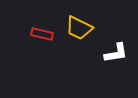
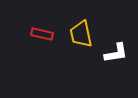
yellow trapezoid: moved 2 px right, 6 px down; rotated 52 degrees clockwise
